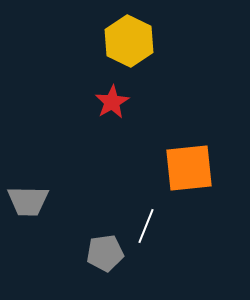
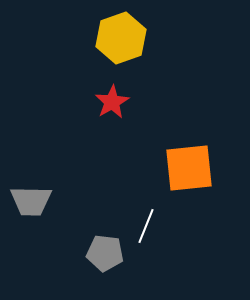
yellow hexagon: moved 8 px left, 3 px up; rotated 15 degrees clockwise
gray trapezoid: moved 3 px right
gray pentagon: rotated 15 degrees clockwise
